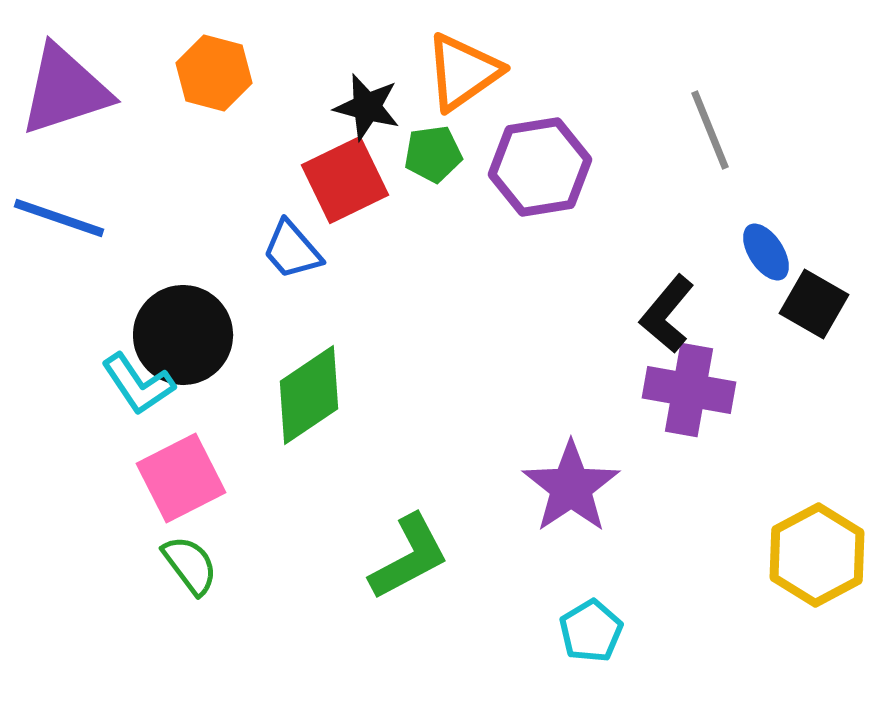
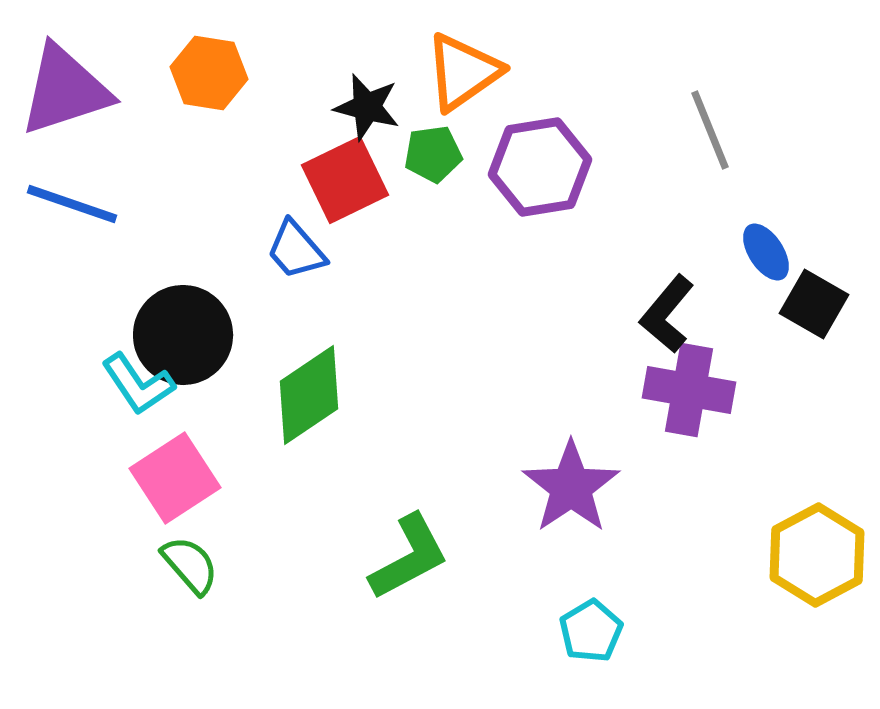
orange hexagon: moved 5 px left; rotated 6 degrees counterclockwise
blue line: moved 13 px right, 14 px up
blue trapezoid: moved 4 px right
pink square: moved 6 px left; rotated 6 degrees counterclockwise
green semicircle: rotated 4 degrees counterclockwise
